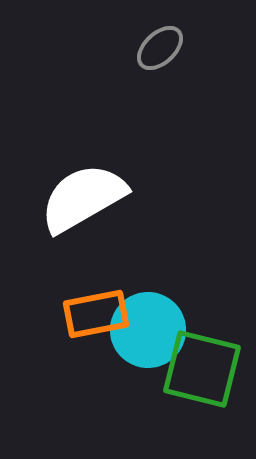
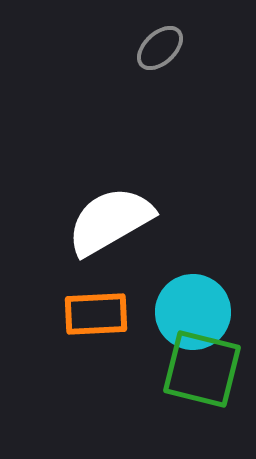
white semicircle: moved 27 px right, 23 px down
orange rectangle: rotated 8 degrees clockwise
cyan circle: moved 45 px right, 18 px up
